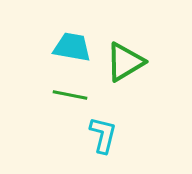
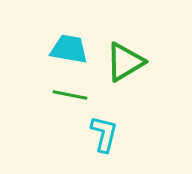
cyan trapezoid: moved 3 px left, 2 px down
cyan L-shape: moved 1 px right, 1 px up
